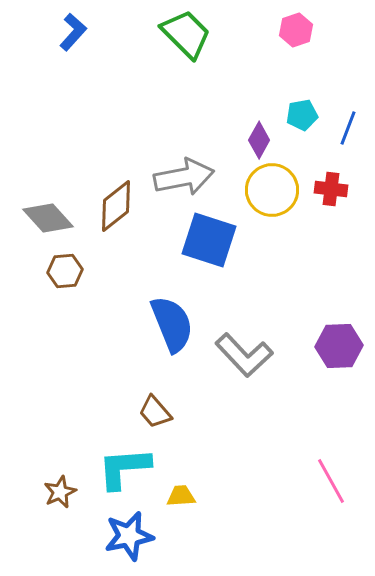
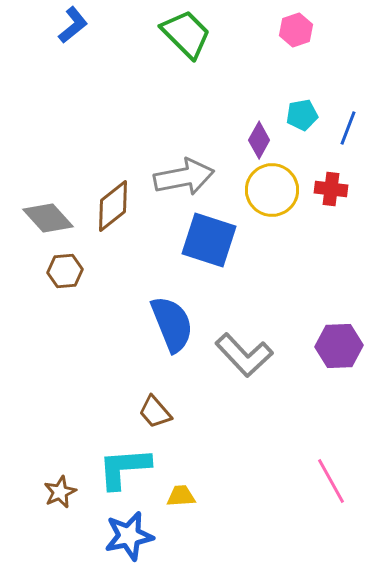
blue L-shape: moved 7 px up; rotated 9 degrees clockwise
brown diamond: moved 3 px left
